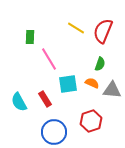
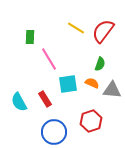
red semicircle: rotated 15 degrees clockwise
